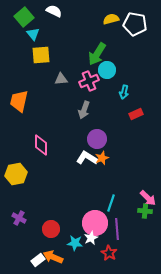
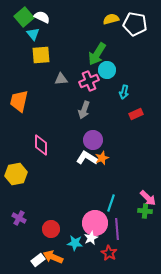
white semicircle: moved 12 px left, 6 px down
purple circle: moved 4 px left, 1 px down
